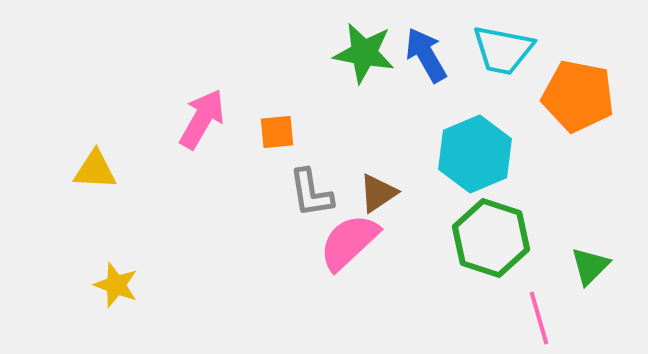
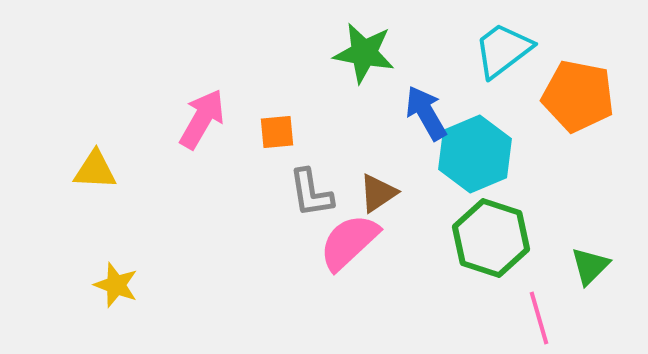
cyan trapezoid: rotated 132 degrees clockwise
blue arrow: moved 58 px down
